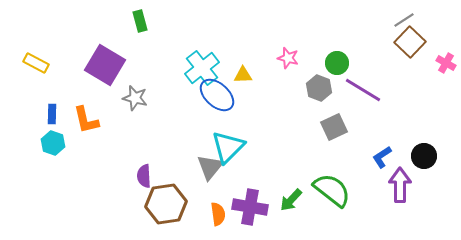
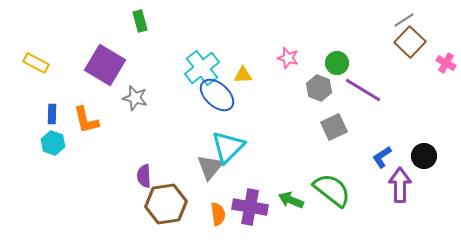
green arrow: rotated 70 degrees clockwise
